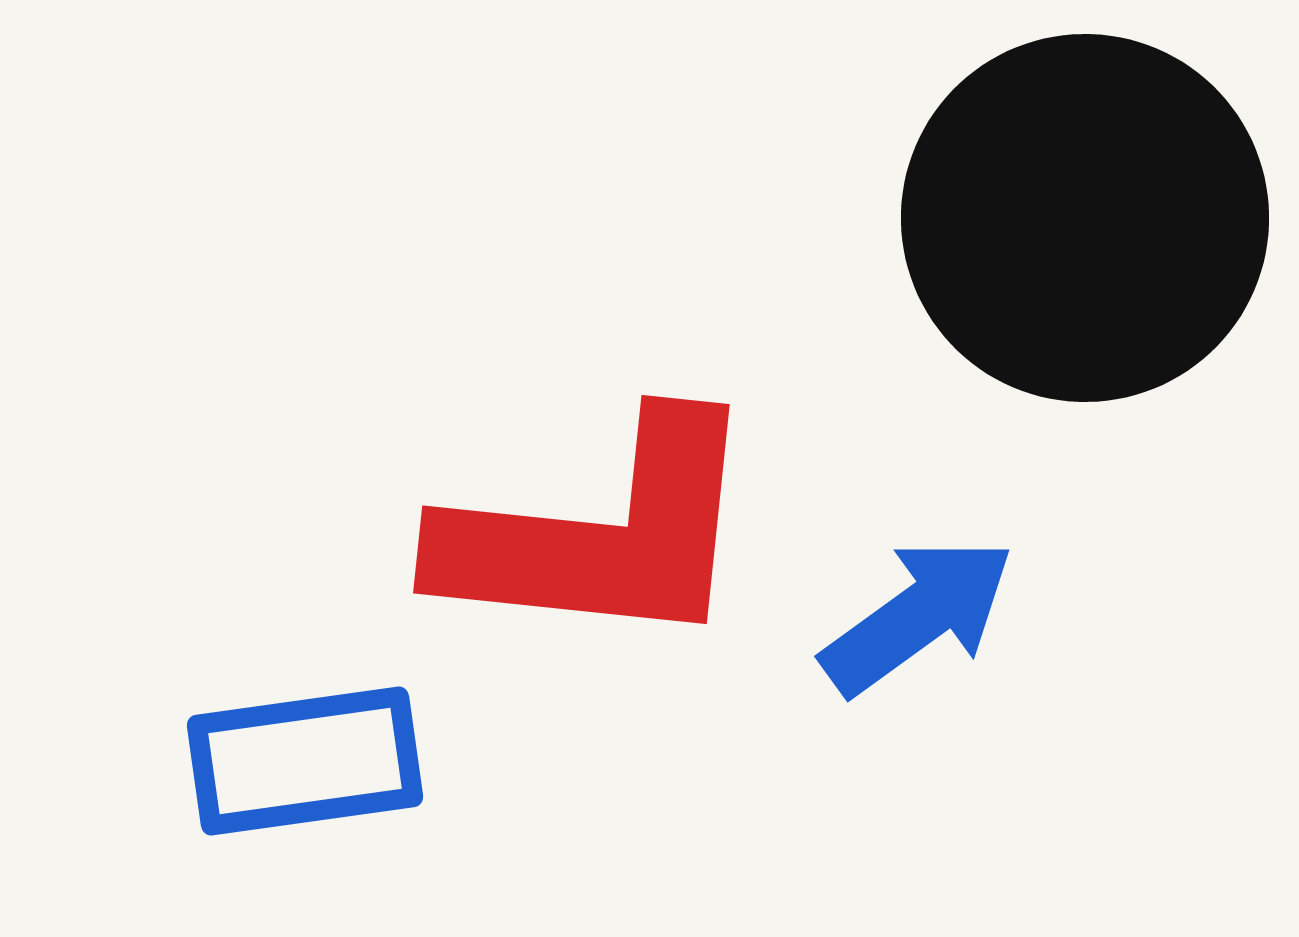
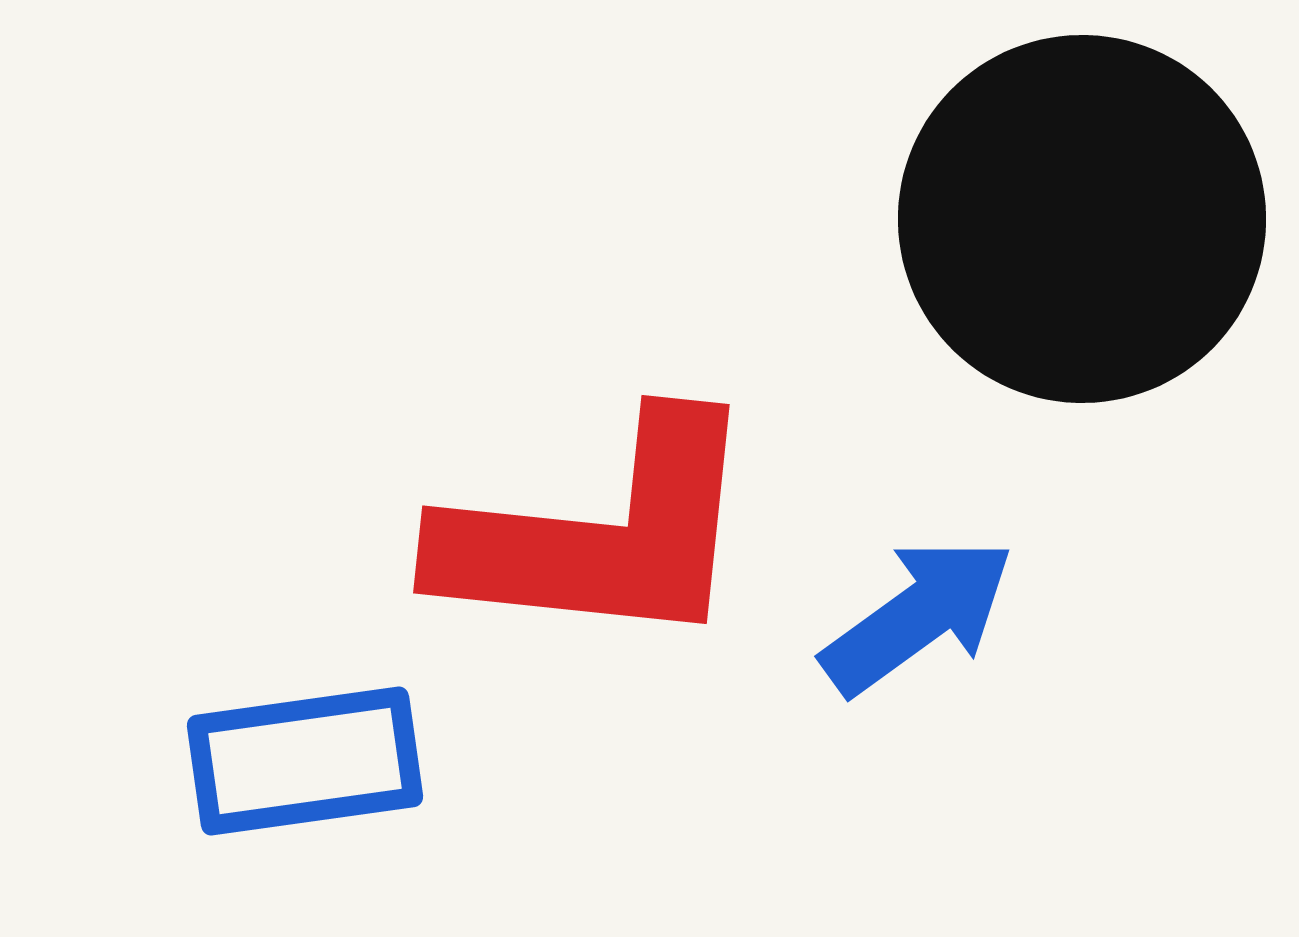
black circle: moved 3 px left, 1 px down
